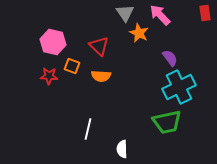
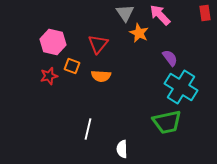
red triangle: moved 1 px left, 2 px up; rotated 25 degrees clockwise
red star: rotated 18 degrees counterclockwise
cyan cross: moved 2 px right; rotated 32 degrees counterclockwise
